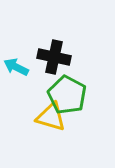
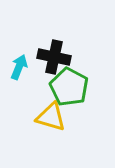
cyan arrow: moved 3 px right; rotated 85 degrees clockwise
green pentagon: moved 2 px right, 8 px up
